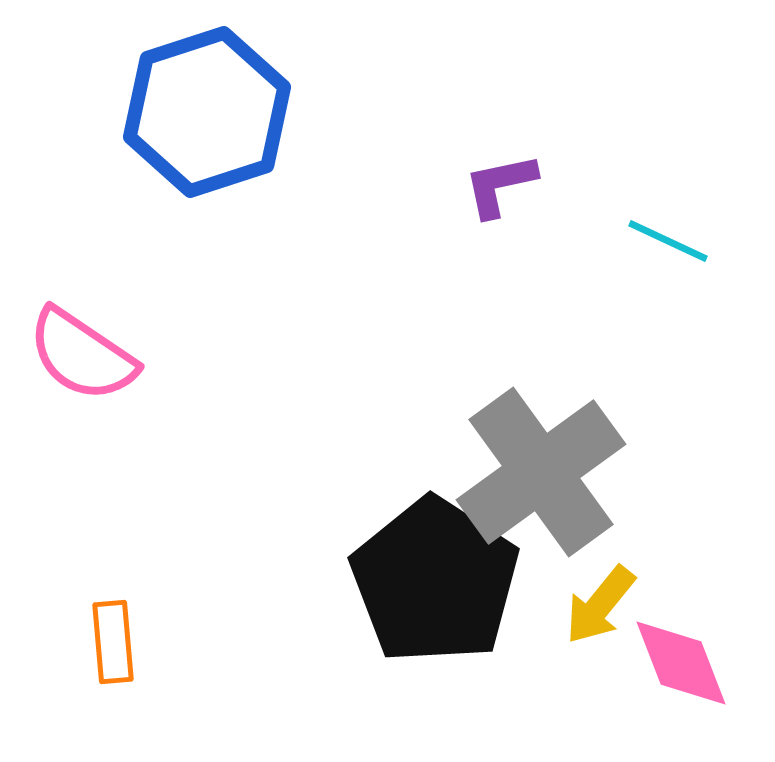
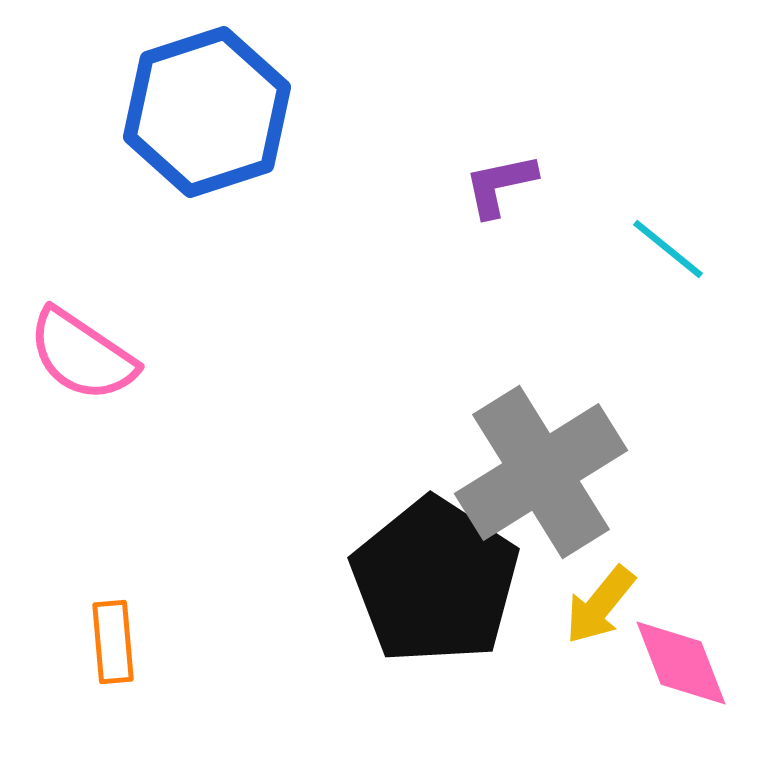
cyan line: moved 8 px down; rotated 14 degrees clockwise
gray cross: rotated 4 degrees clockwise
